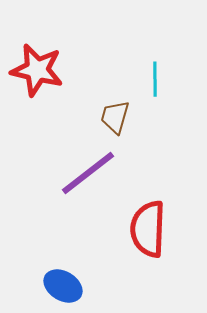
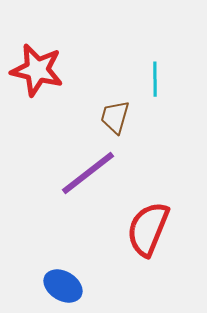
red semicircle: rotated 20 degrees clockwise
